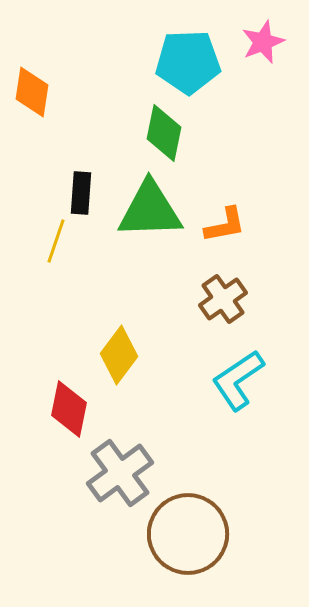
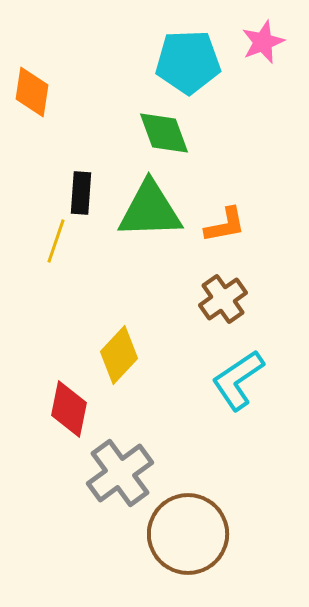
green diamond: rotated 32 degrees counterclockwise
yellow diamond: rotated 6 degrees clockwise
